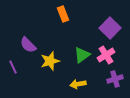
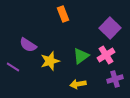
purple semicircle: rotated 12 degrees counterclockwise
green triangle: moved 1 px left, 1 px down
purple line: rotated 32 degrees counterclockwise
